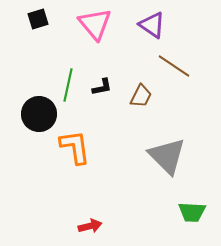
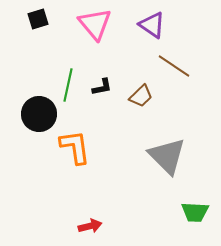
brown trapezoid: rotated 20 degrees clockwise
green trapezoid: moved 3 px right
